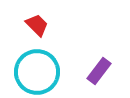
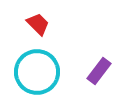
red trapezoid: moved 1 px right, 1 px up
